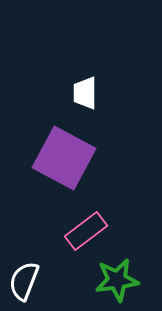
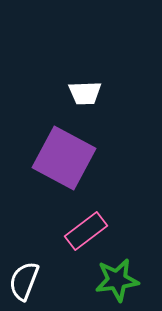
white trapezoid: rotated 92 degrees counterclockwise
